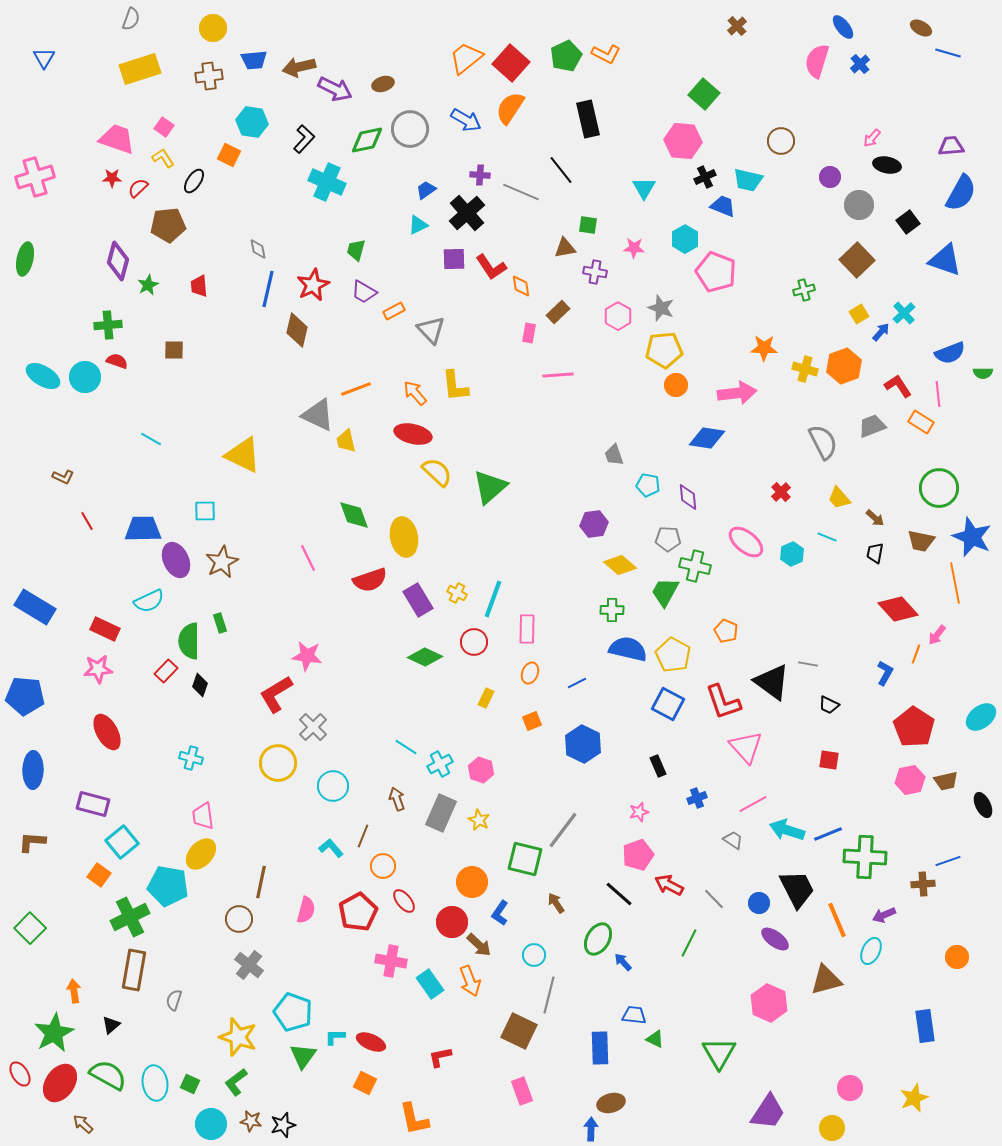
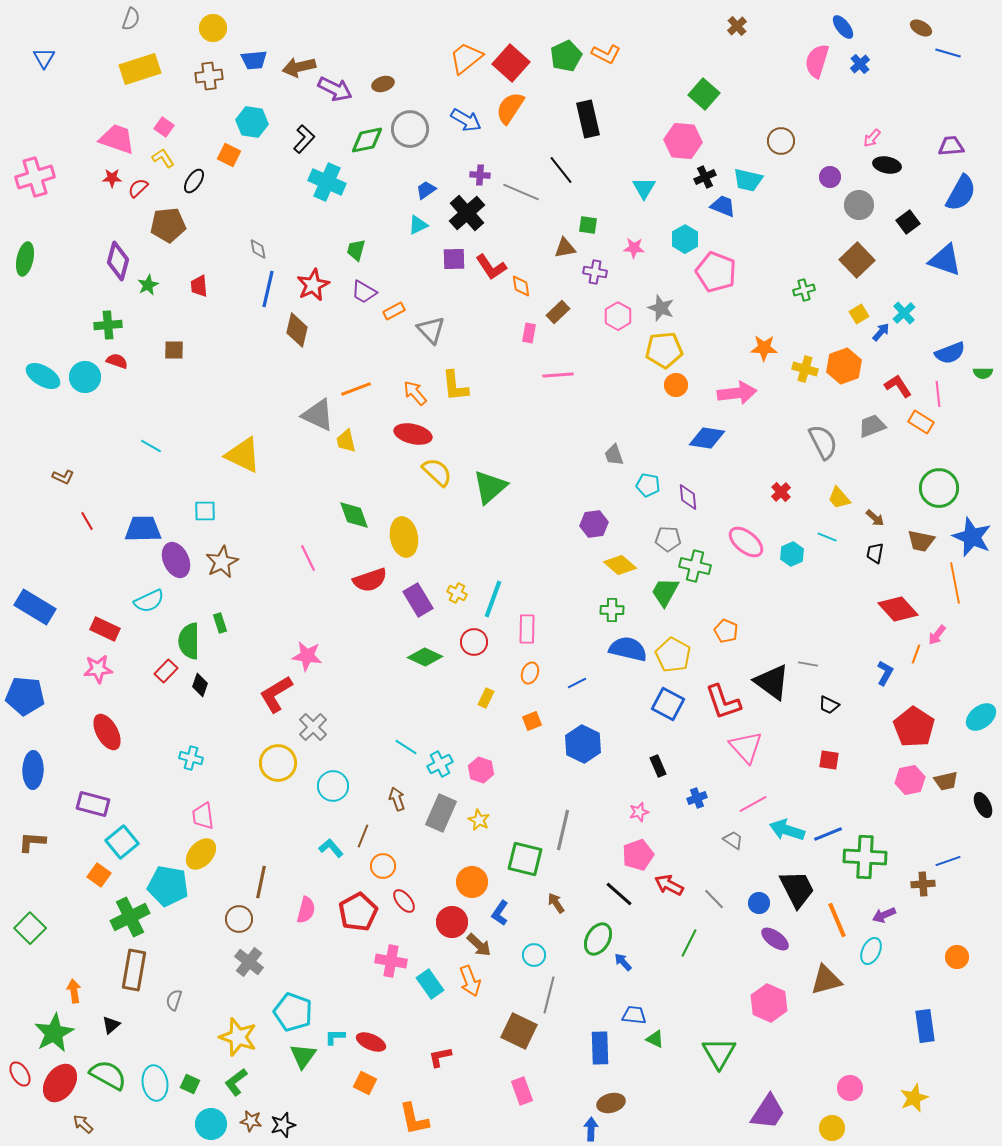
cyan line at (151, 439): moved 7 px down
gray line at (563, 830): rotated 24 degrees counterclockwise
gray cross at (249, 965): moved 3 px up
